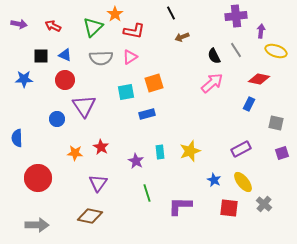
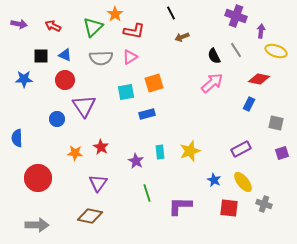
purple cross at (236, 16): rotated 25 degrees clockwise
gray cross at (264, 204): rotated 21 degrees counterclockwise
